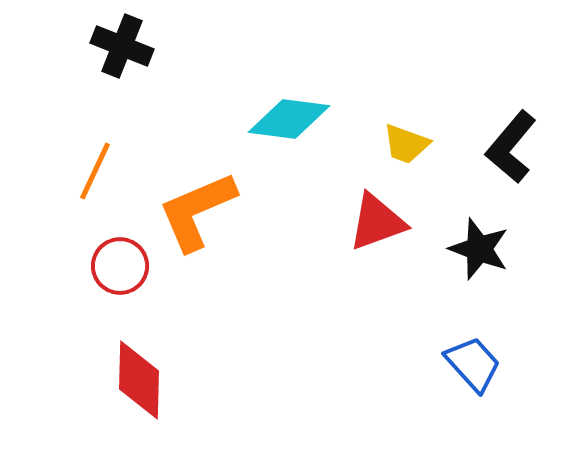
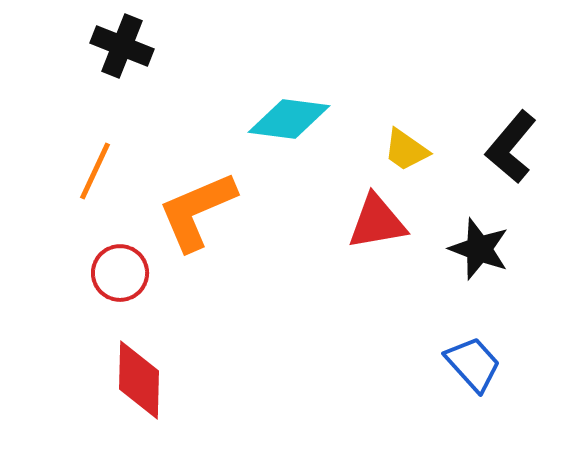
yellow trapezoid: moved 6 px down; rotated 15 degrees clockwise
red triangle: rotated 10 degrees clockwise
red circle: moved 7 px down
